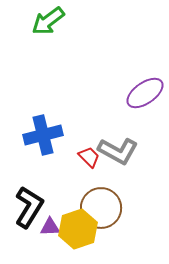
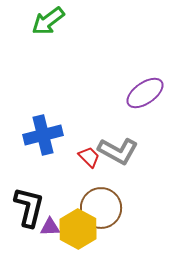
black L-shape: rotated 18 degrees counterclockwise
yellow hexagon: rotated 12 degrees counterclockwise
